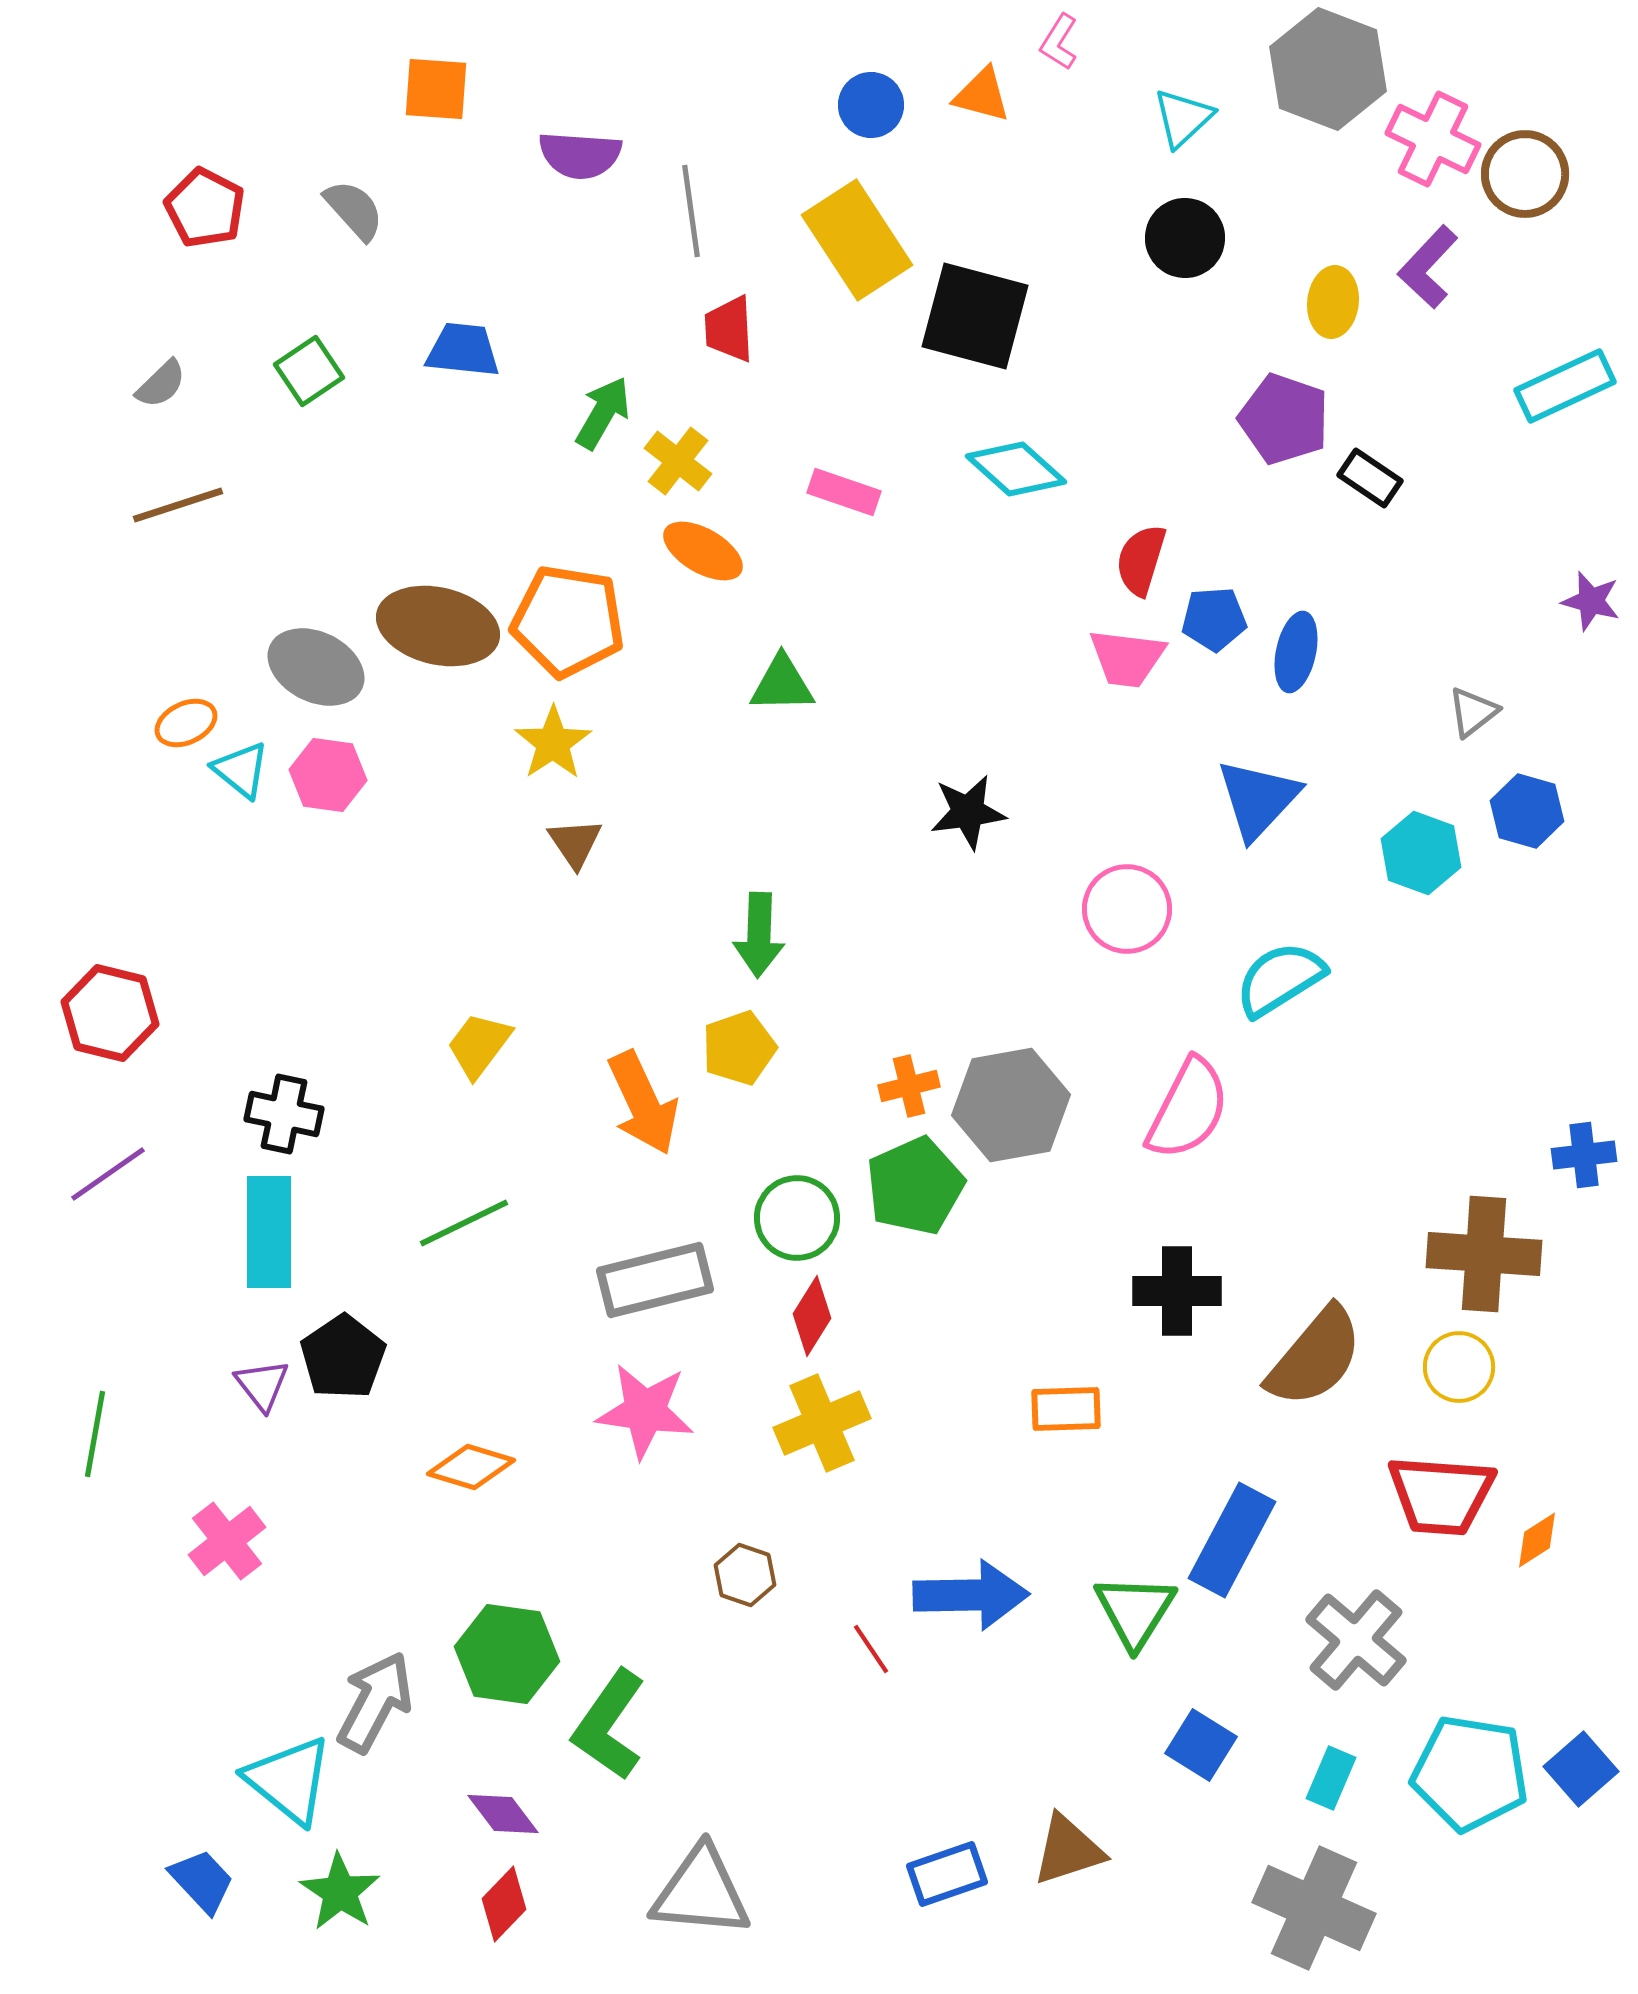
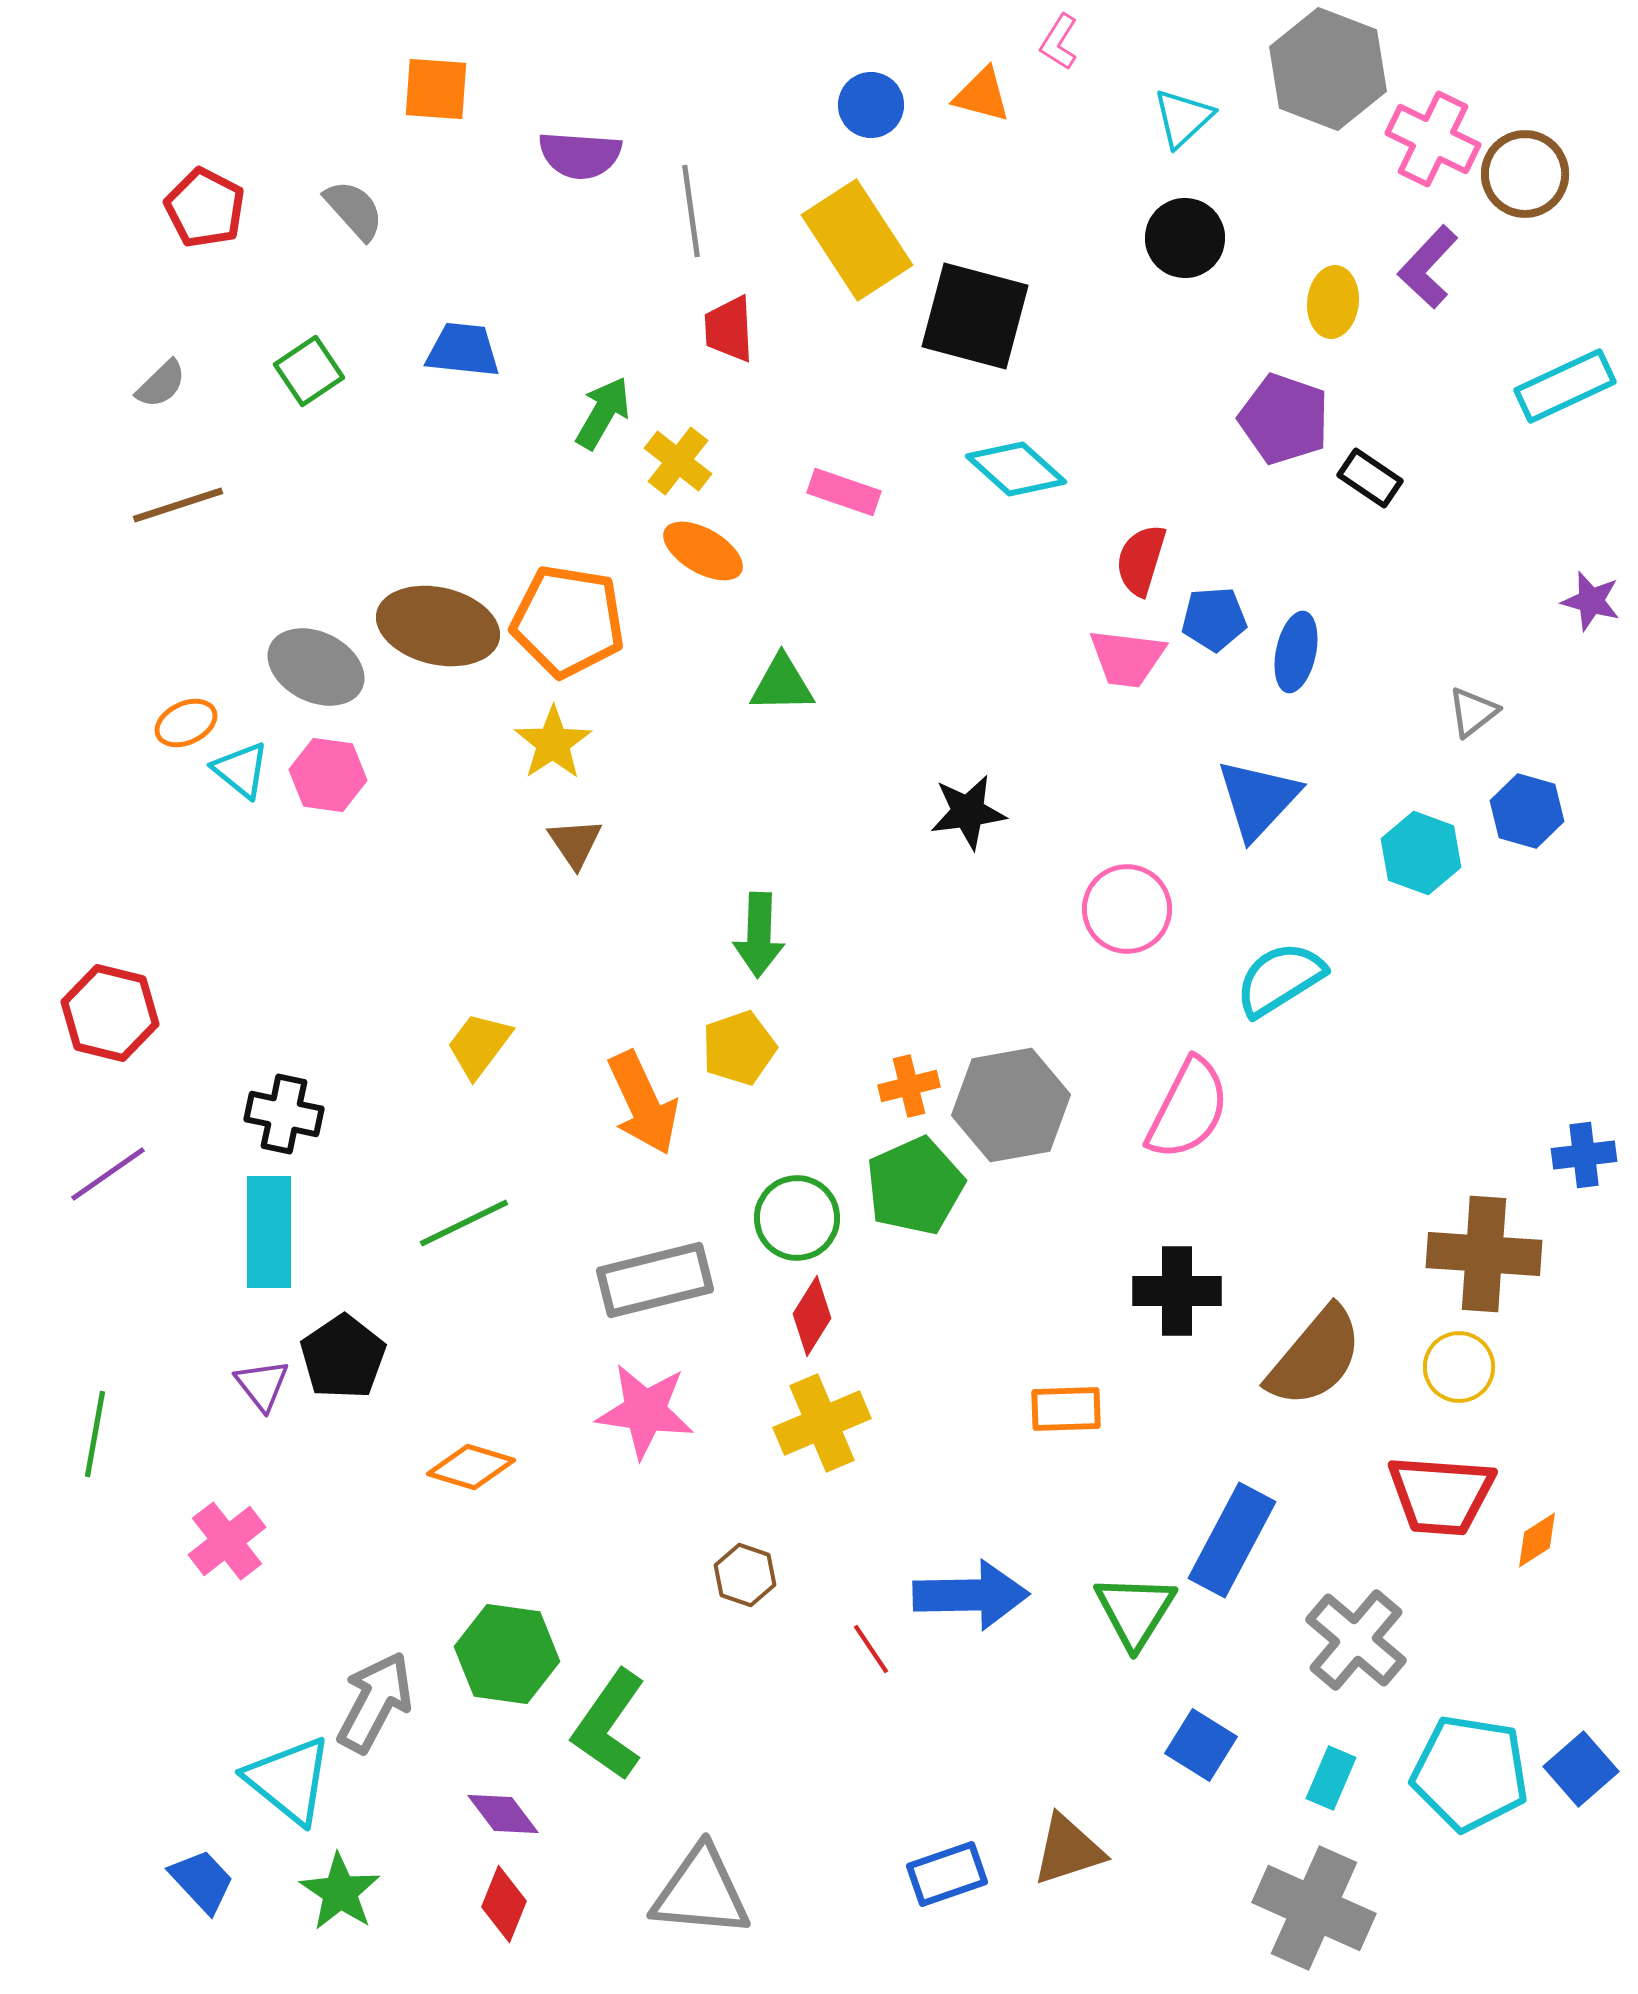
red diamond at (504, 1904): rotated 22 degrees counterclockwise
